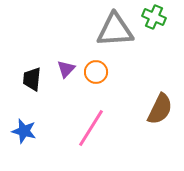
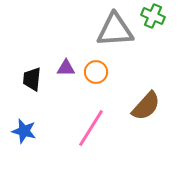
green cross: moved 1 px left, 1 px up
purple triangle: moved 1 px up; rotated 48 degrees clockwise
brown semicircle: moved 14 px left, 3 px up; rotated 16 degrees clockwise
